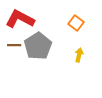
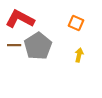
orange square: rotated 14 degrees counterclockwise
